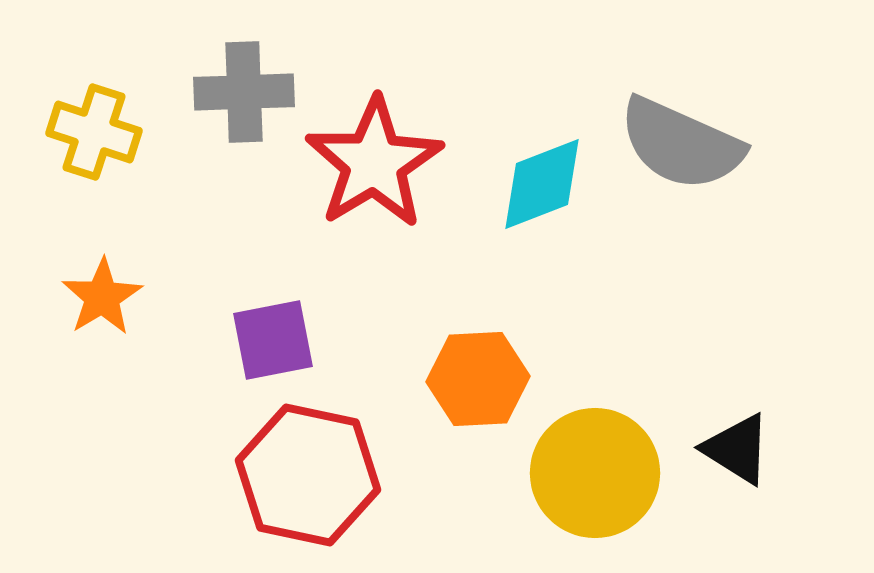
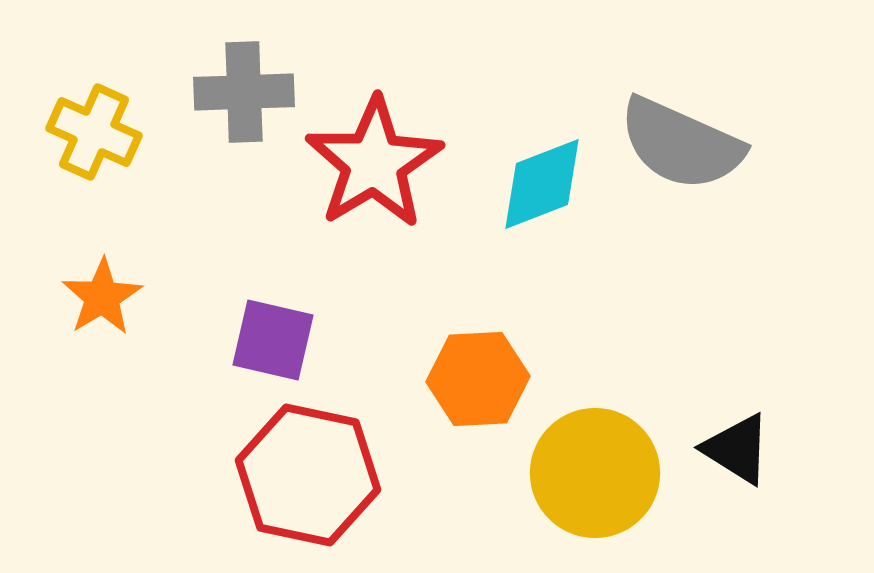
yellow cross: rotated 6 degrees clockwise
purple square: rotated 24 degrees clockwise
